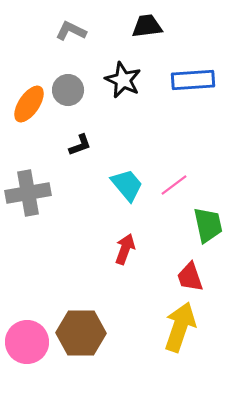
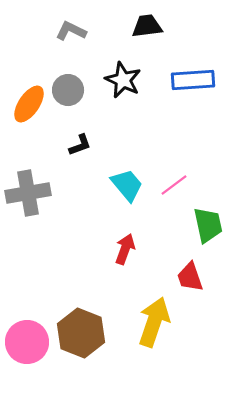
yellow arrow: moved 26 px left, 5 px up
brown hexagon: rotated 21 degrees clockwise
